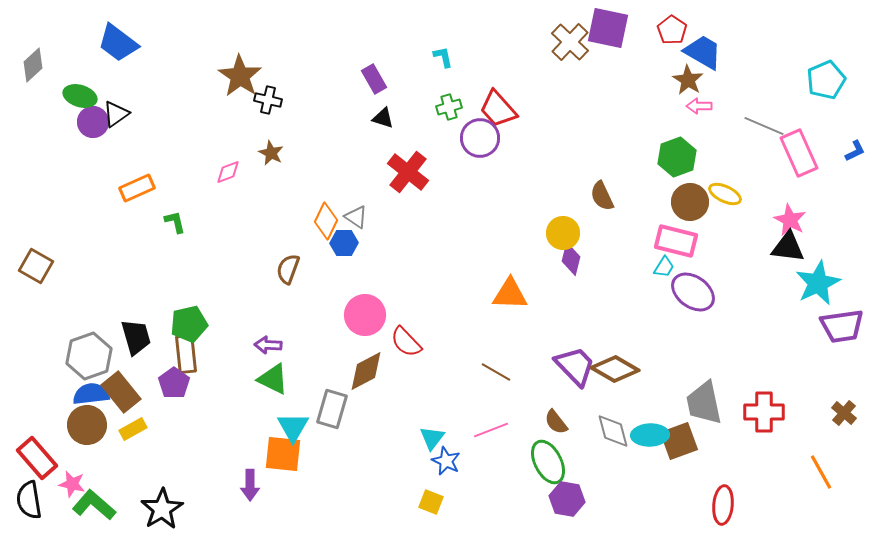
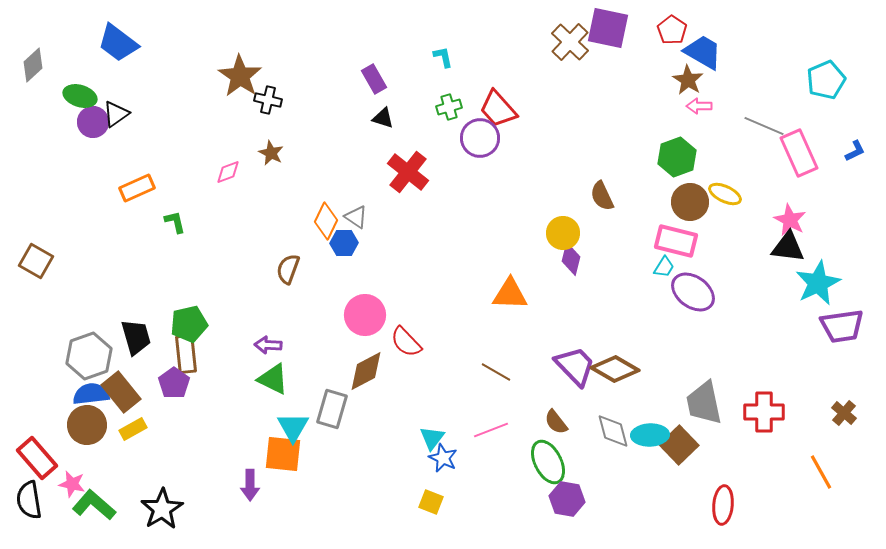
brown square at (36, 266): moved 5 px up
brown square at (679, 441): moved 4 px down; rotated 24 degrees counterclockwise
blue star at (446, 461): moved 3 px left, 3 px up
